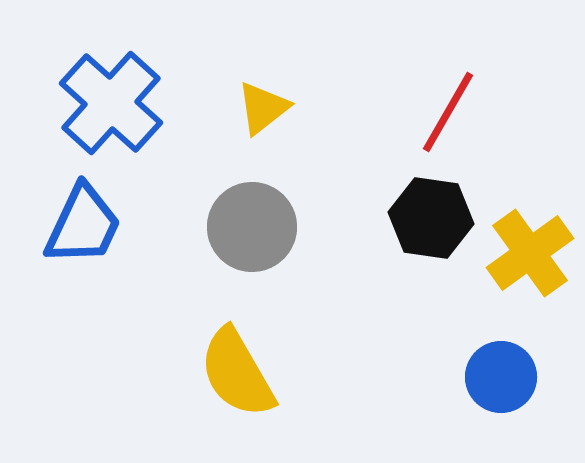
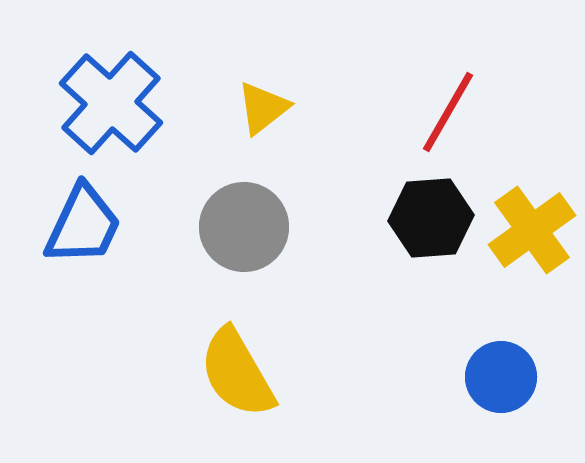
black hexagon: rotated 12 degrees counterclockwise
gray circle: moved 8 px left
yellow cross: moved 2 px right, 23 px up
